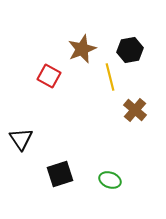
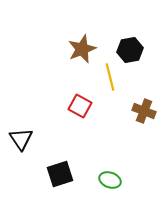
red square: moved 31 px right, 30 px down
brown cross: moved 9 px right, 1 px down; rotated 20 degrees counterclockwise
